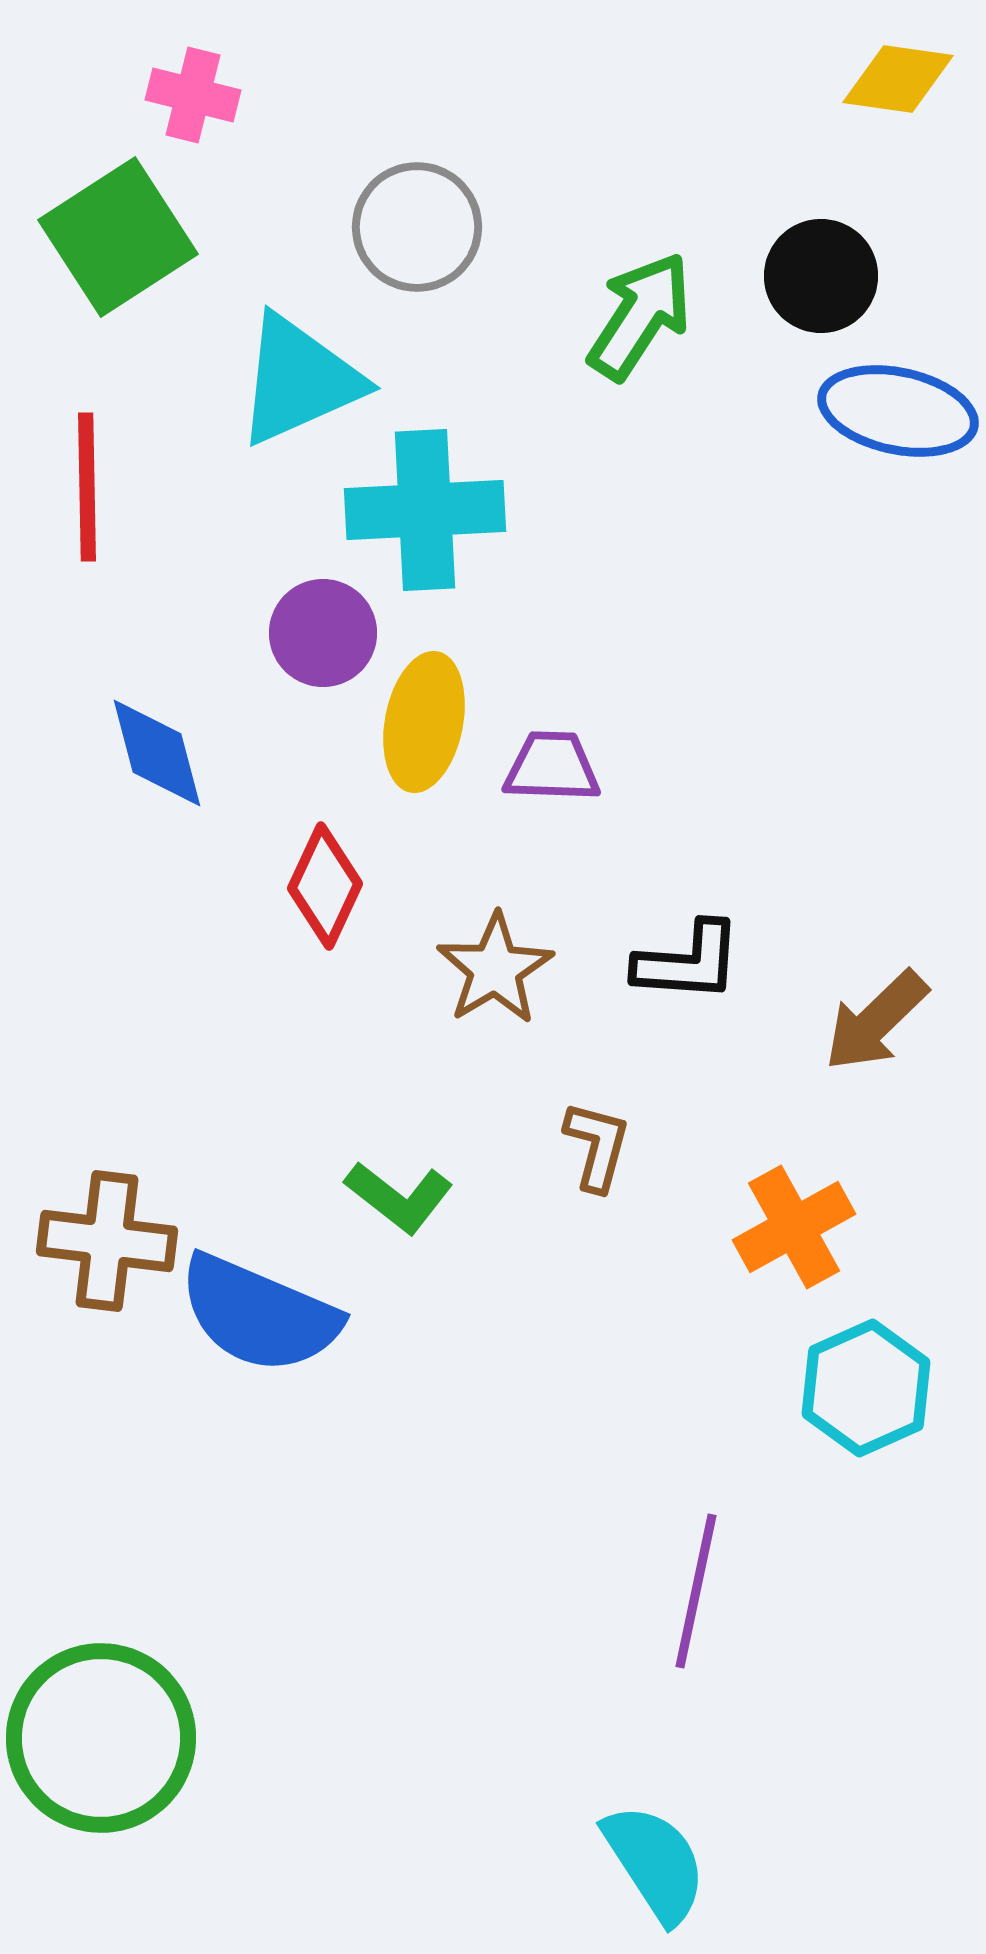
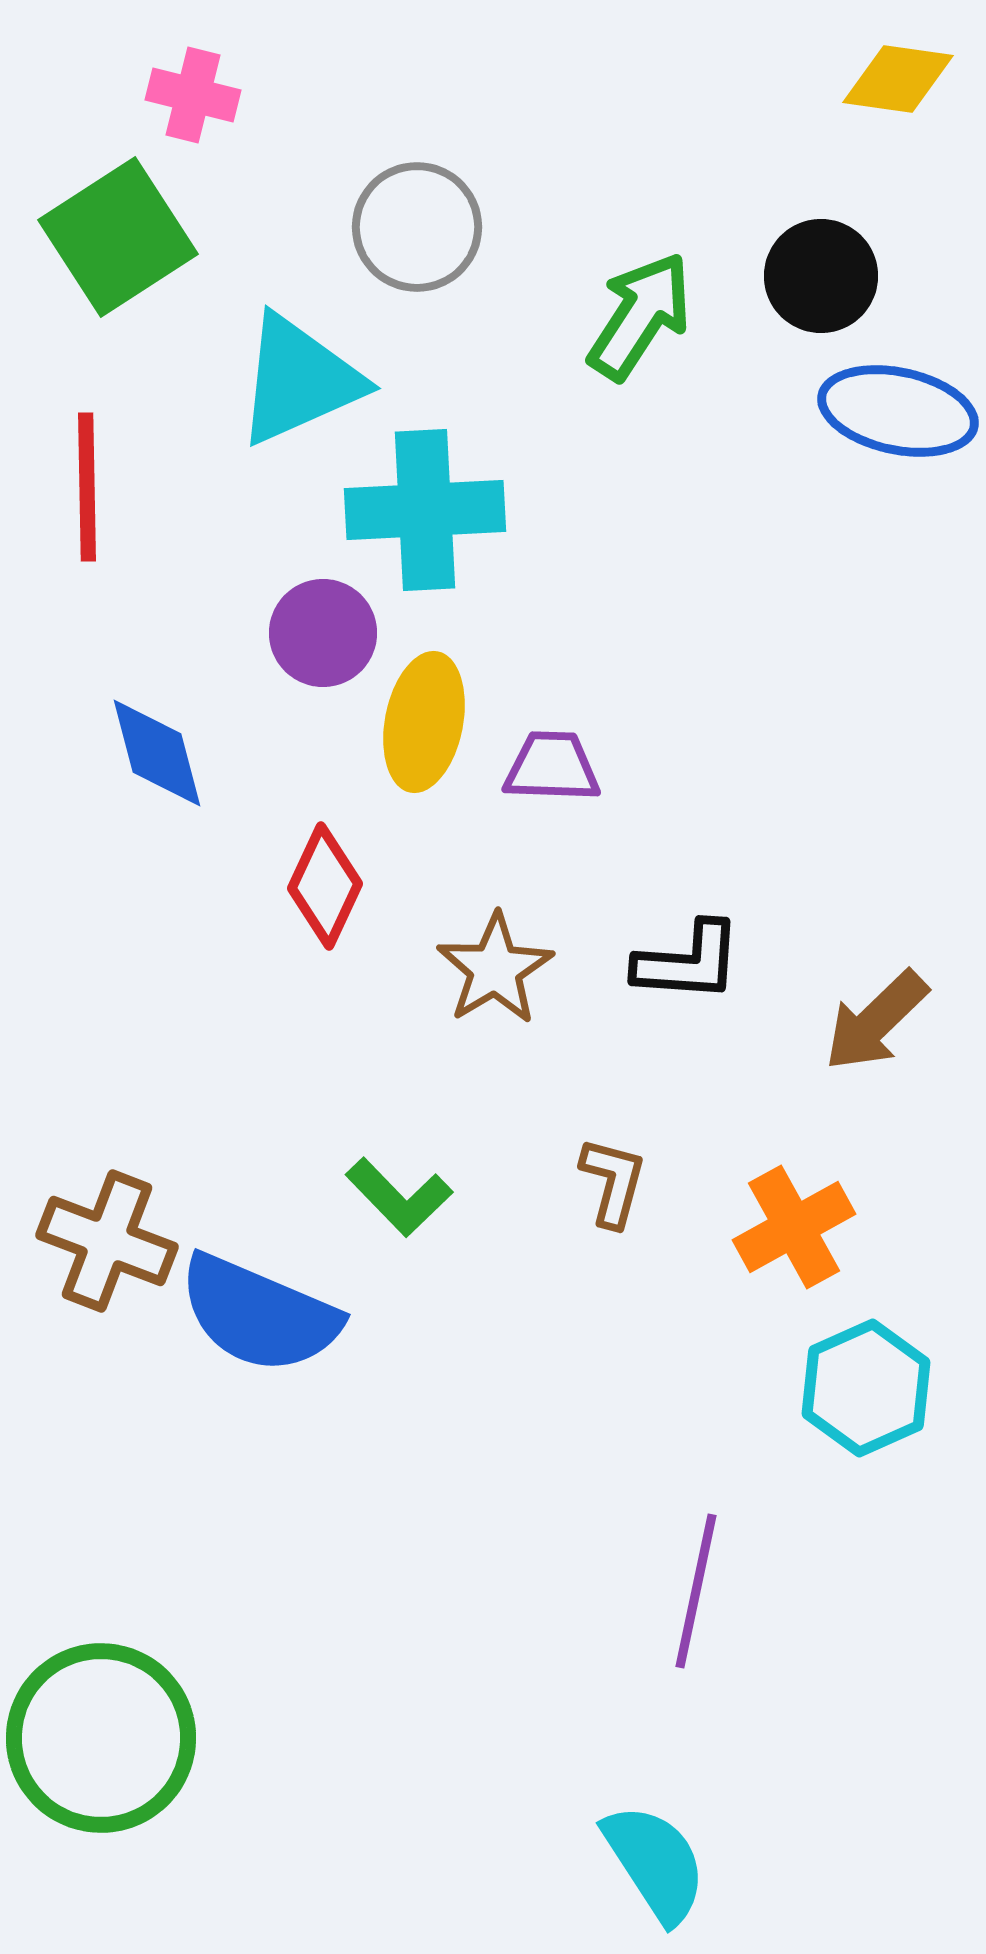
brown L-shape: moved 16 px right, 36 px down
green L-shape: rotated 8 degrees clockwise
brown cross: rotated 14 degrees clockwise
